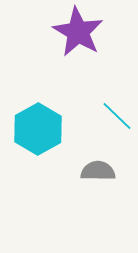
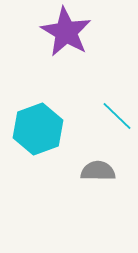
purple star: moved 12 px left
cyan hexagon: rotated 9 degrees clockwise
